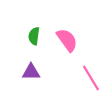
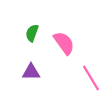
green semicircle: moved 2 px left, 3 px up; rotated 12 degrees clockwise
pink semicircle: moved 3 px left, 3 px down
